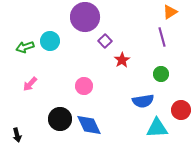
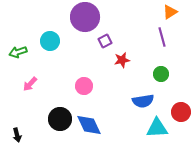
purple square: rotated 16 degrees clockwise
green arrow: moved 7 px left, 5 px down
red star: rotated 21 degrees clockwise
red circle: moved 2 px down
